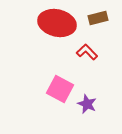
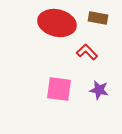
brown rectangle: rotated 24 degrees clockwise
pink square: moved 1 px left; rotated 20 degrees counterclockwise
purple star: moved 12 px right, 14 px up; rotated 12 degrees counterclockwise
